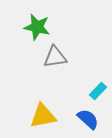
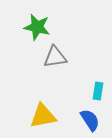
cyan rectangle: rotated 36 degrees counterclockwise
blue semicircle: moved 2 px right, 1 px down; rotated 15 degrees clockwise
